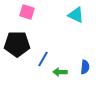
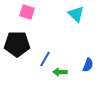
cyan triangle: moved 1 px up; rotated 18 degrees clockwise
blue line: moved 2 px right
blue semicircle: moved 3 px right, 2 px up; rotated 16 degrees clockwise
